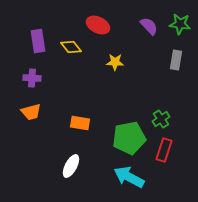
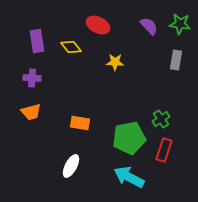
purple rectangle: moved 1 px left
